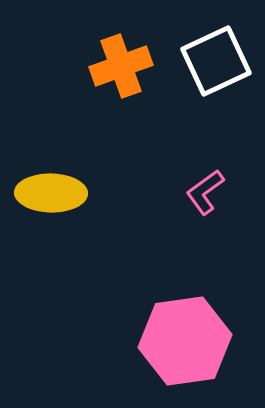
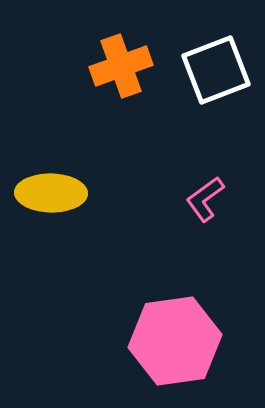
white square: moved 9 px down; rotated 4 degrees clockwise
pink L-shape: moved 7 px down
pink hexagon: moved 10 px left
